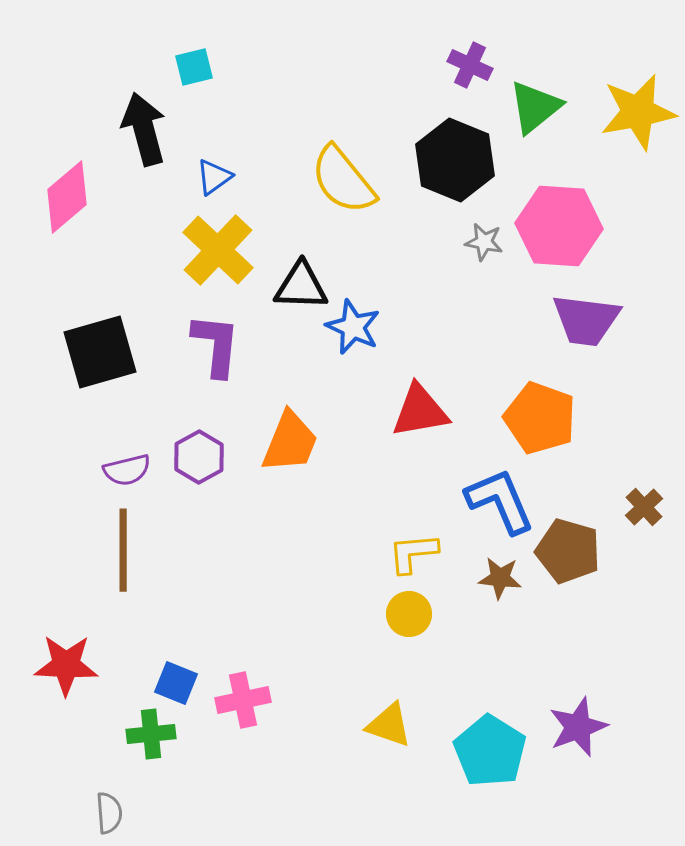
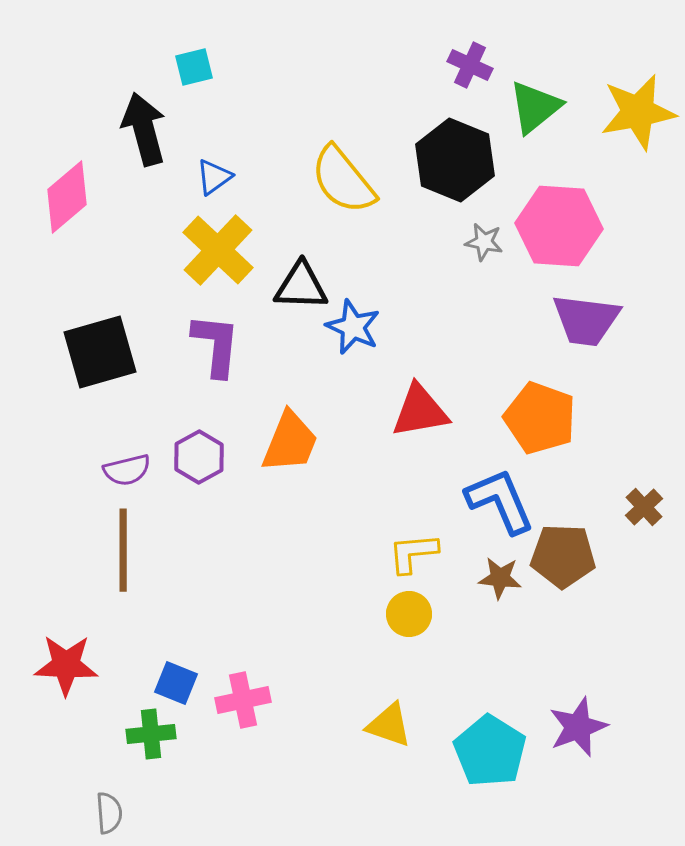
brown pentagon: moved 5 px left, 5 px down; rotated 14 degrees counterclockwise
